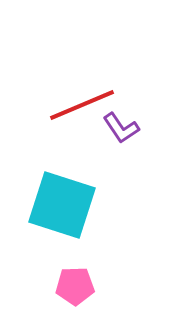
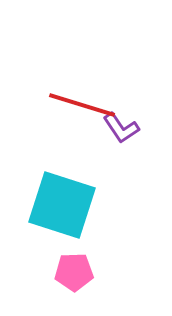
red line: rotated 40 degrees clockwise
pink pentagon: moved 1 px left, 14 px up
